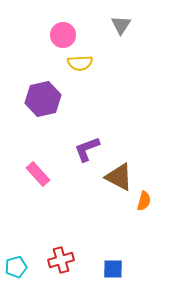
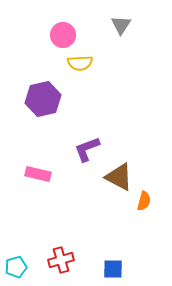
pink rectangle: rotated 35 degrees counterclockwise
